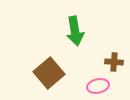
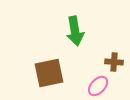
brown square: rotated 28 degrees clockwise
pink ellipse: rotated 35 degrees counterclockwise
